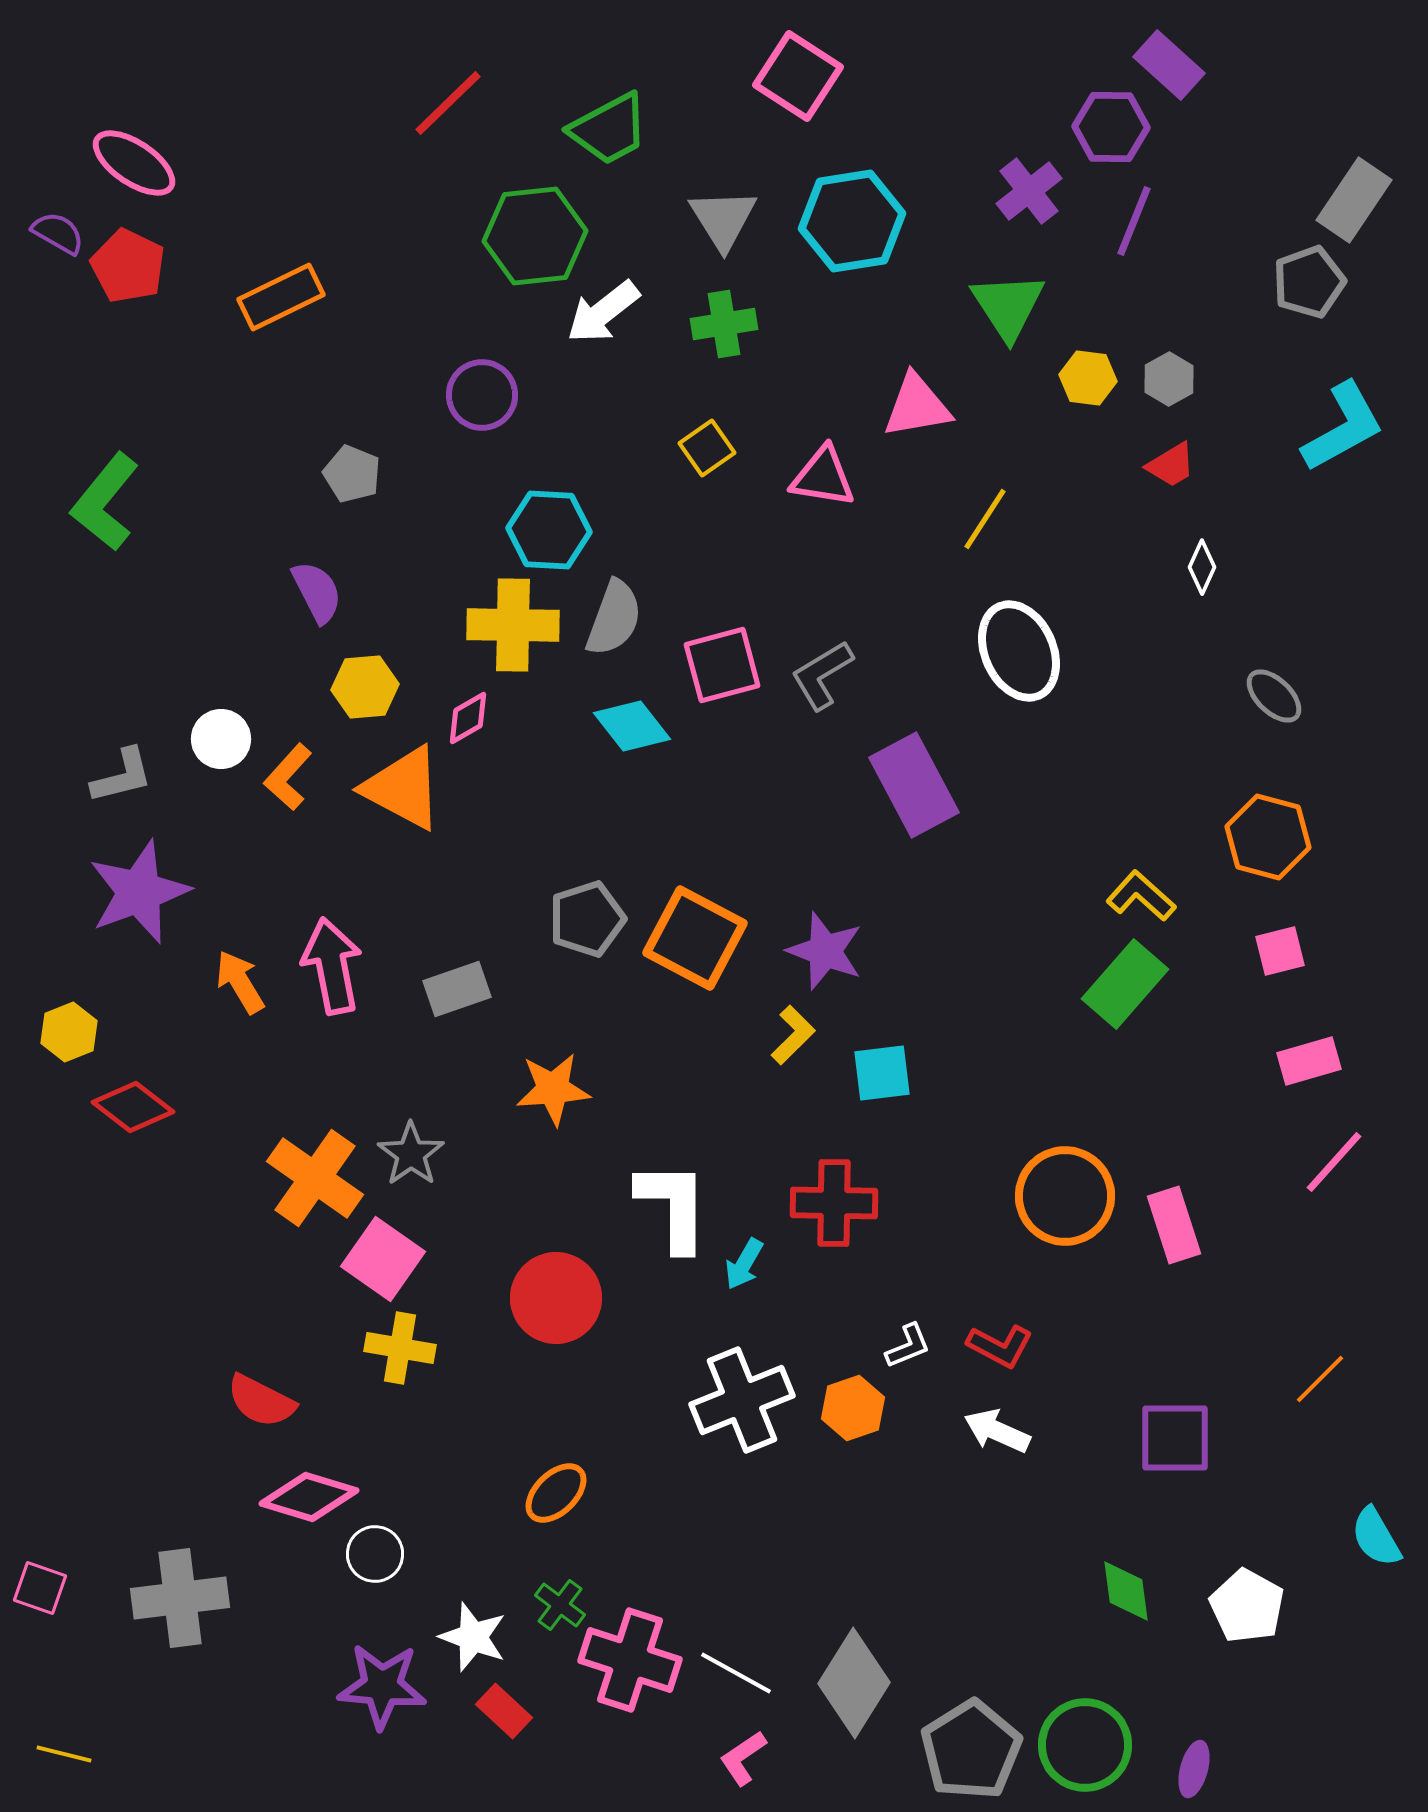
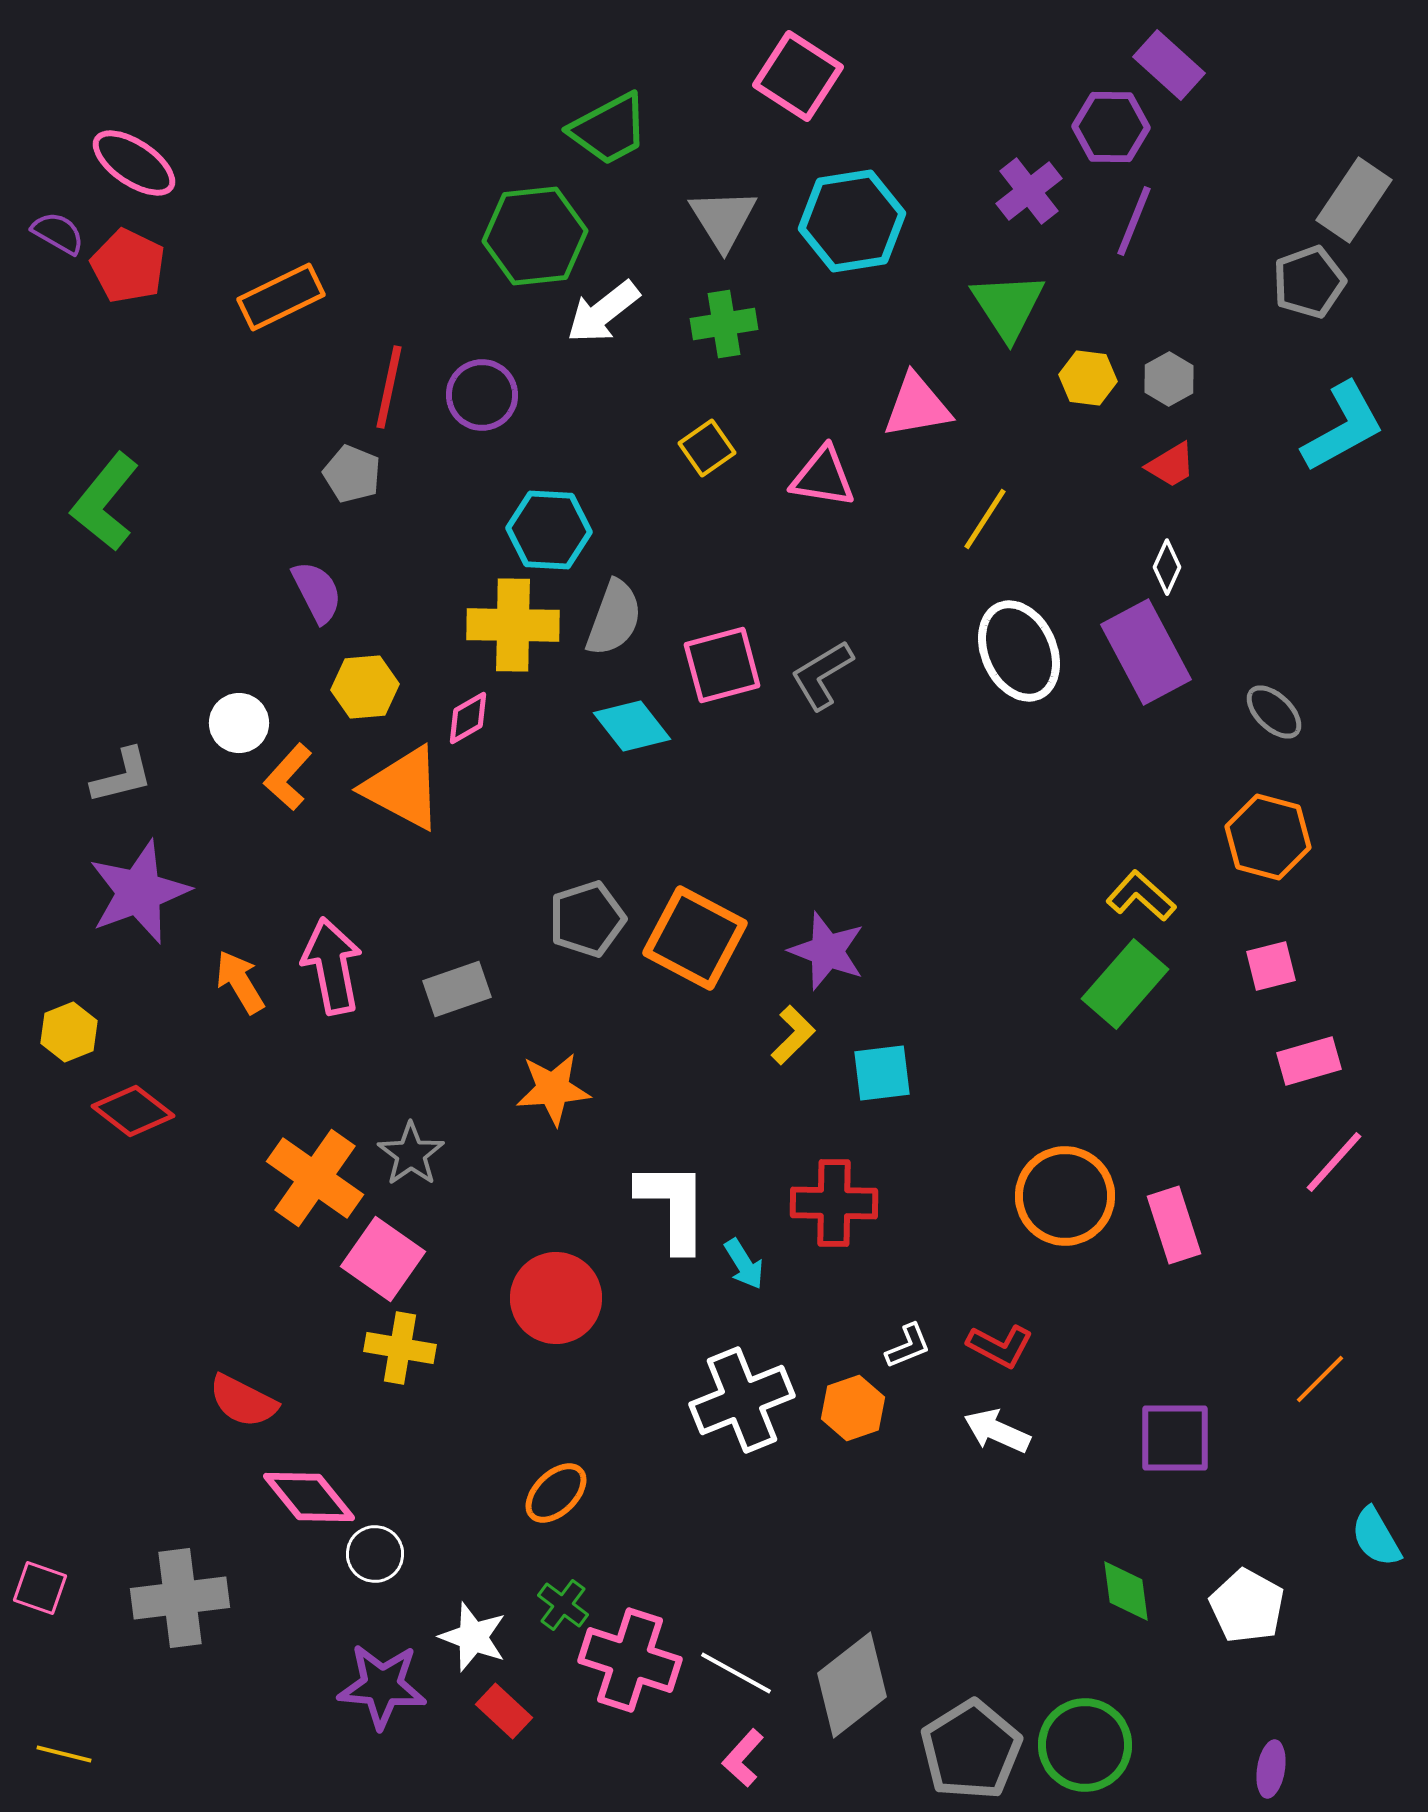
red line at (448, 103): moved 59 px left, 284 px down; rotated 34 degrees counterclockwise
white diamond at (1202, 567): moved 35 px left
gray ellipse at (1274, 696): moved 16 px down
white circle at (221, 739): moved 18 px right, 16 px up
purple rectangle at (914, 785): moved 232 px right, 133 px up
purple star at (825, 951): moved 2 px right
pink square at (1280, 951): moved 9 px left, 15 px down
red diamond at (133, 1107): moved 4 px down
cyan arrow at (744, 1264): rotated 62 degrees counterclockwise
red semicircle at (261, 1401): moved 18 px left
pink diamond at (309, 1497): rotated 34 degrees clockwise
green cross at (560, 1605): moved 3 px right
gray diamond at (854, 1683): moved 2 px left, 2 px down; rotated 20 degrees clockwise
pink L-shape at (743, 1758): rotated 14 degrees counterclockwise
purple ellipse at (1194, 1769): moved 77 px right; rotated 6 degrees counterclockwise
